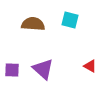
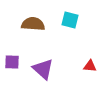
red triangle: rotated 24 degrees counterclockwise
purple square: moved 8 px up
